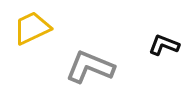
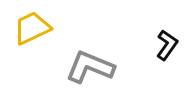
black L-shape: moved 3 px right; rotated 104 degrees clockwise
